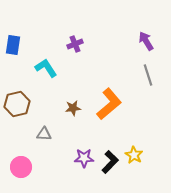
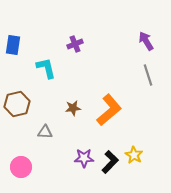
cyan L-shape: rotated 20 degrees clockwise
orange L-shape: moved 6 px down
gray triangle: moved 1 px right, 2 px up
